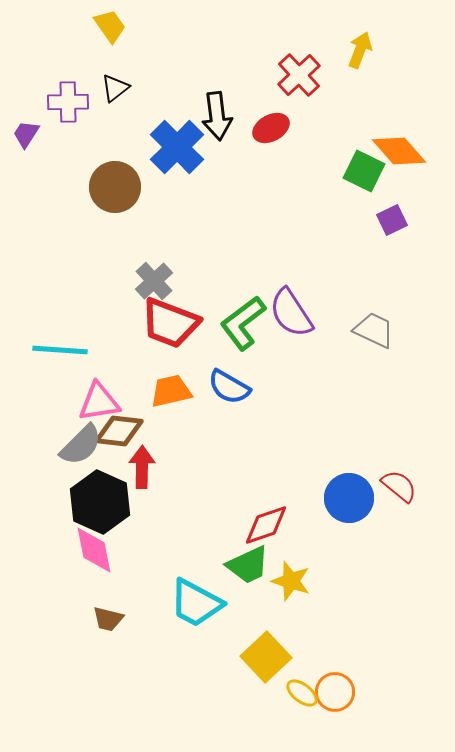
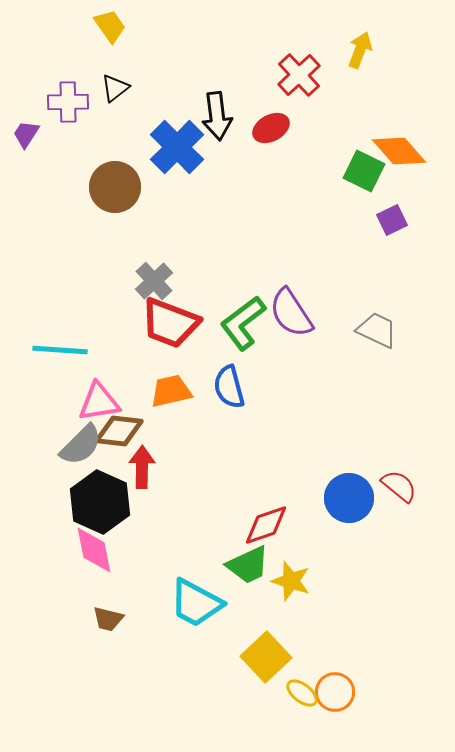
gray trapezoid: moved 3 px right
blue semicircle: rotated 45 degrees clockwise
